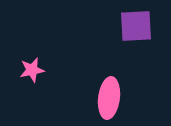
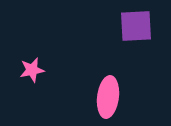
pink ellipse: moved 1 px left, 1 px up
